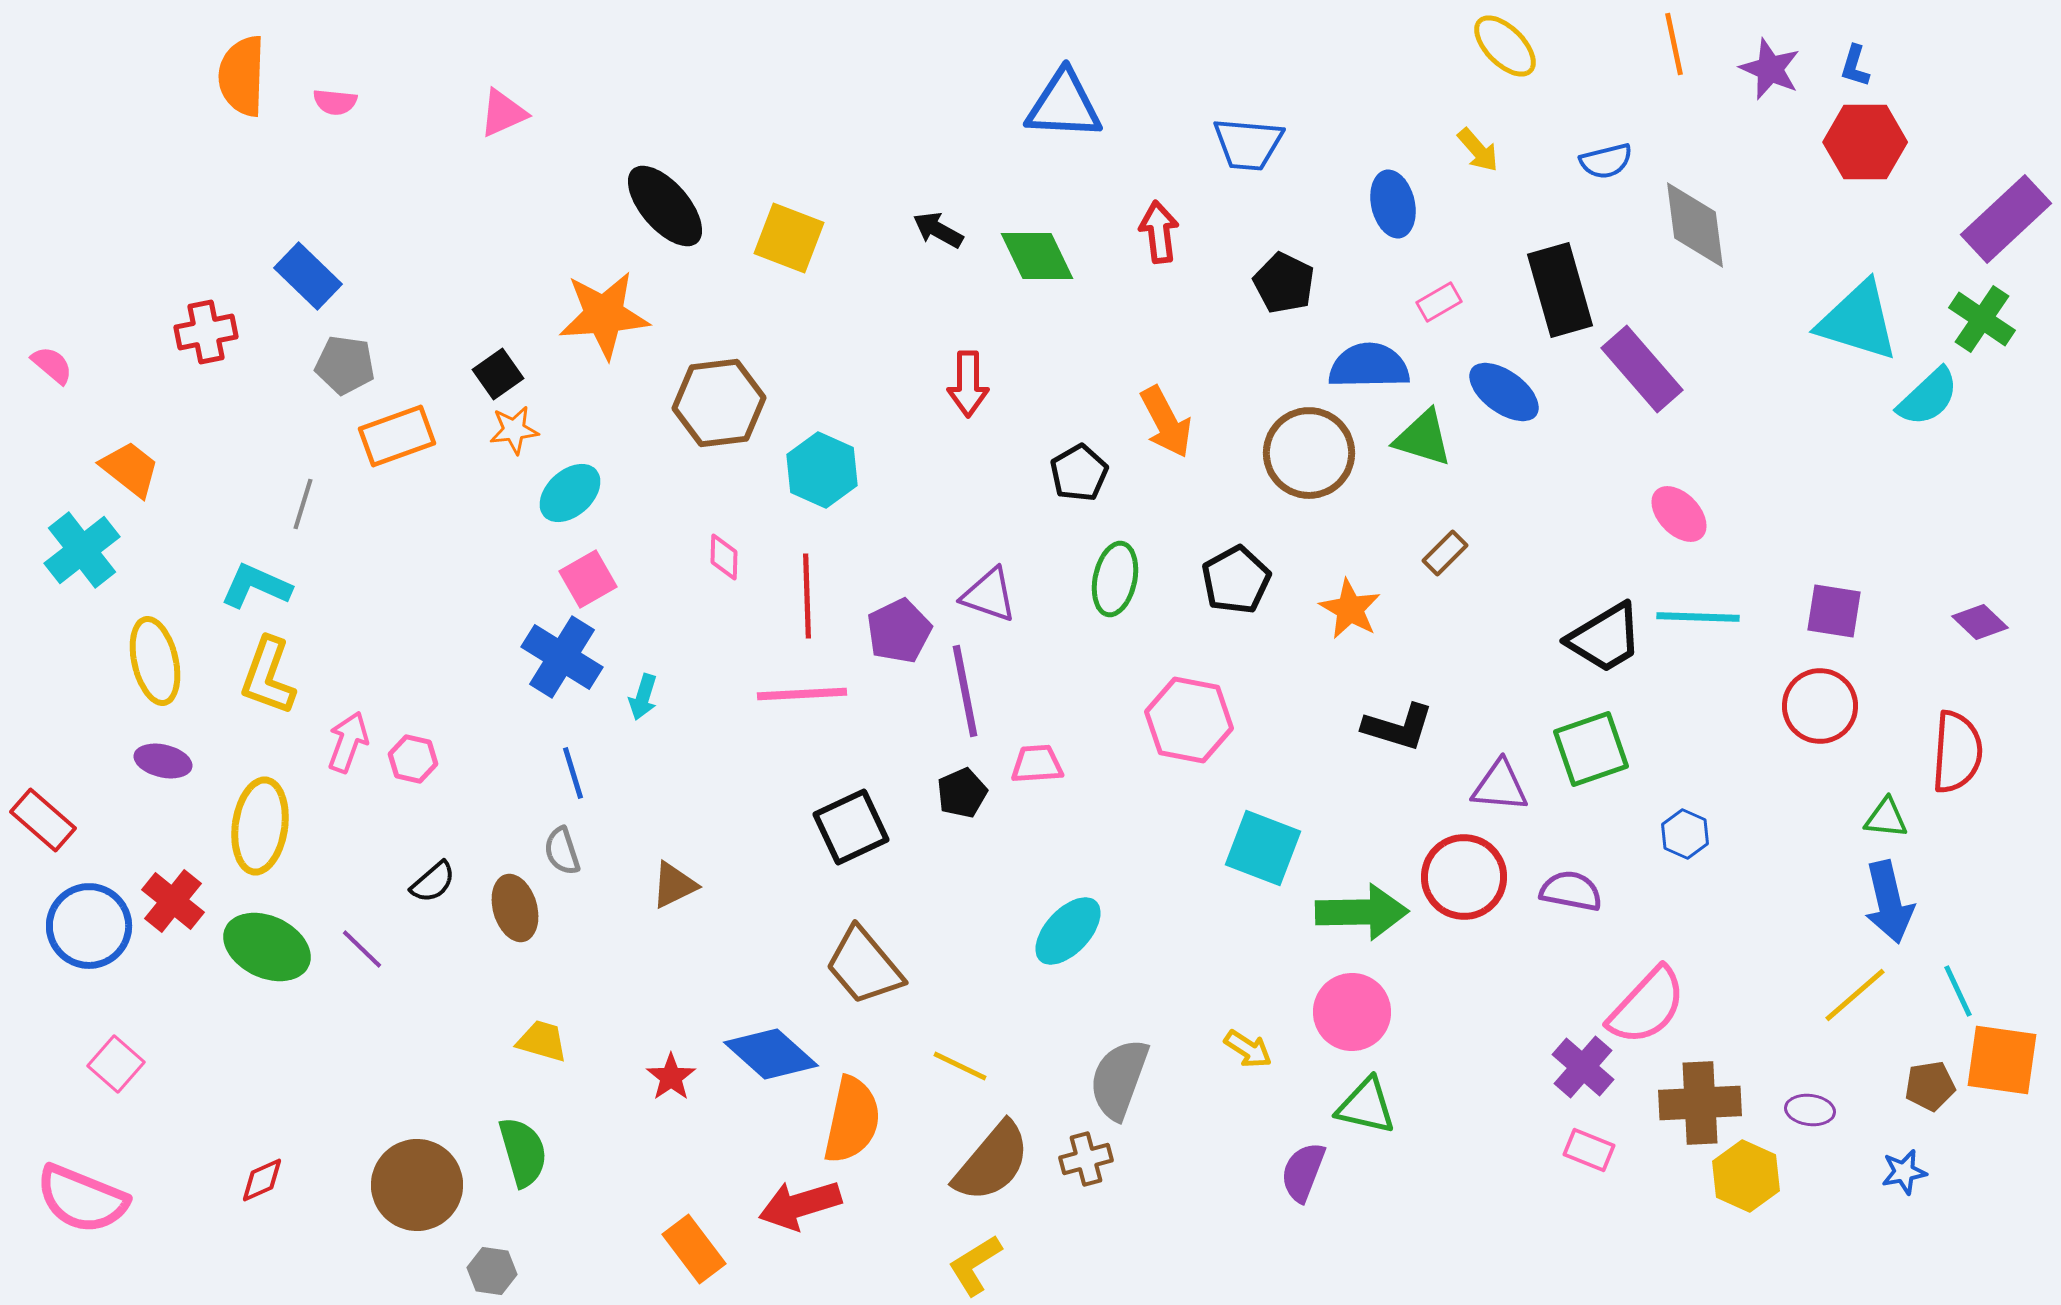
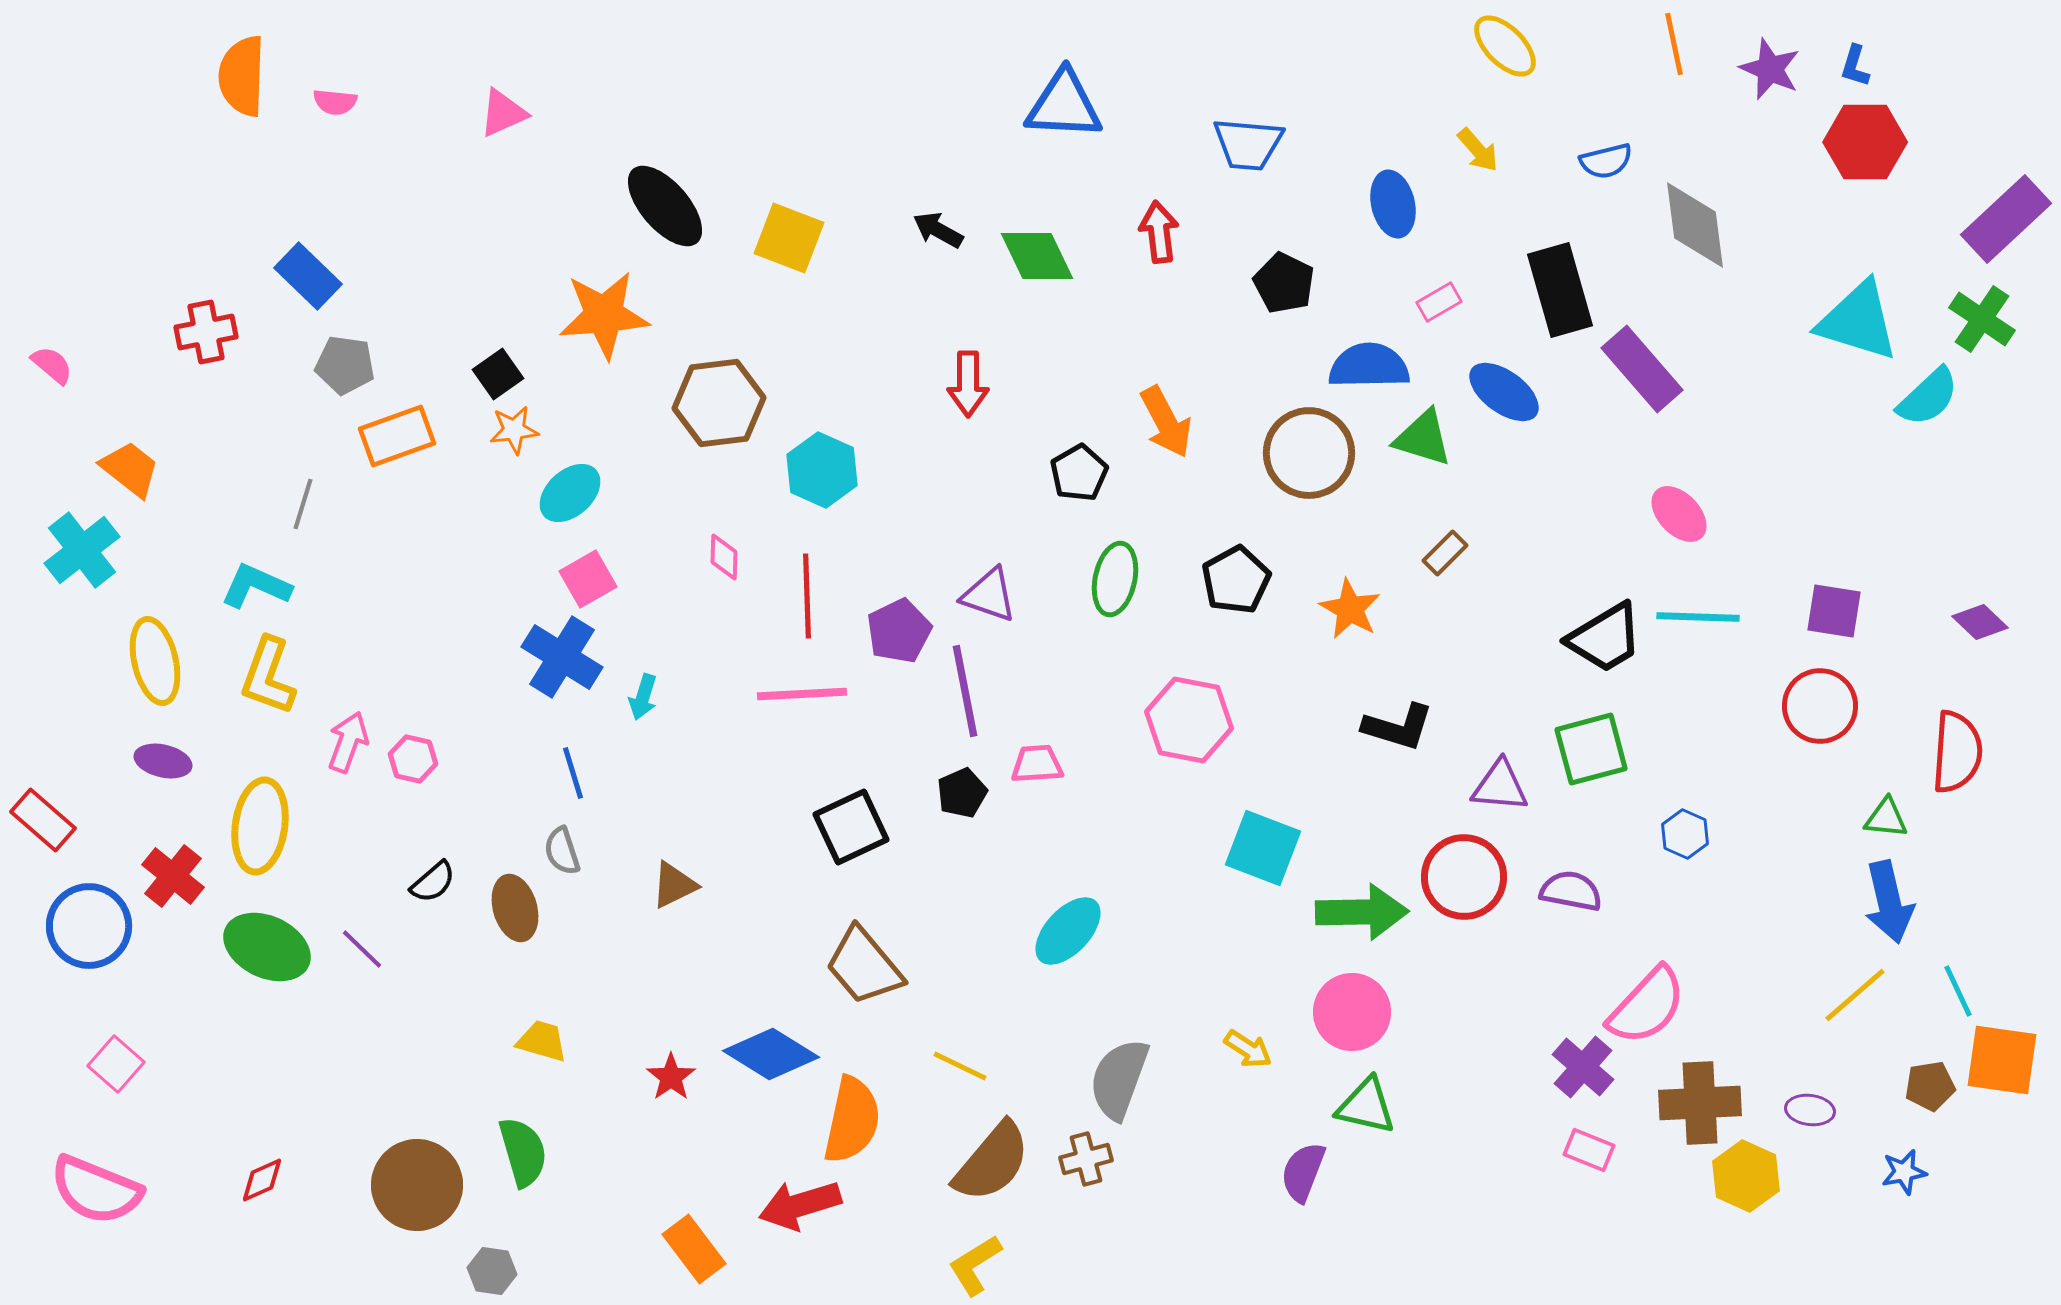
green square at (1591, 749): rotated 4 degrees clockwise
red cross at (173, 901): moved 25 px up
blue diamond at (771, 1054): rotated 10 degrees counterclockwise
pink semicircle at (82, 1199): moved 14 px right, 9 px up
